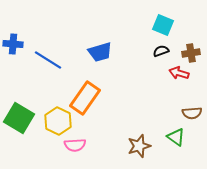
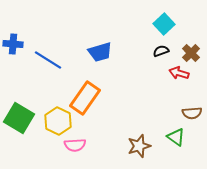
cyan square: moved 1 px right, 1 px up; rotated 25 degrees clockwise
brown cross: rotated 36 degrees counterclockwise
